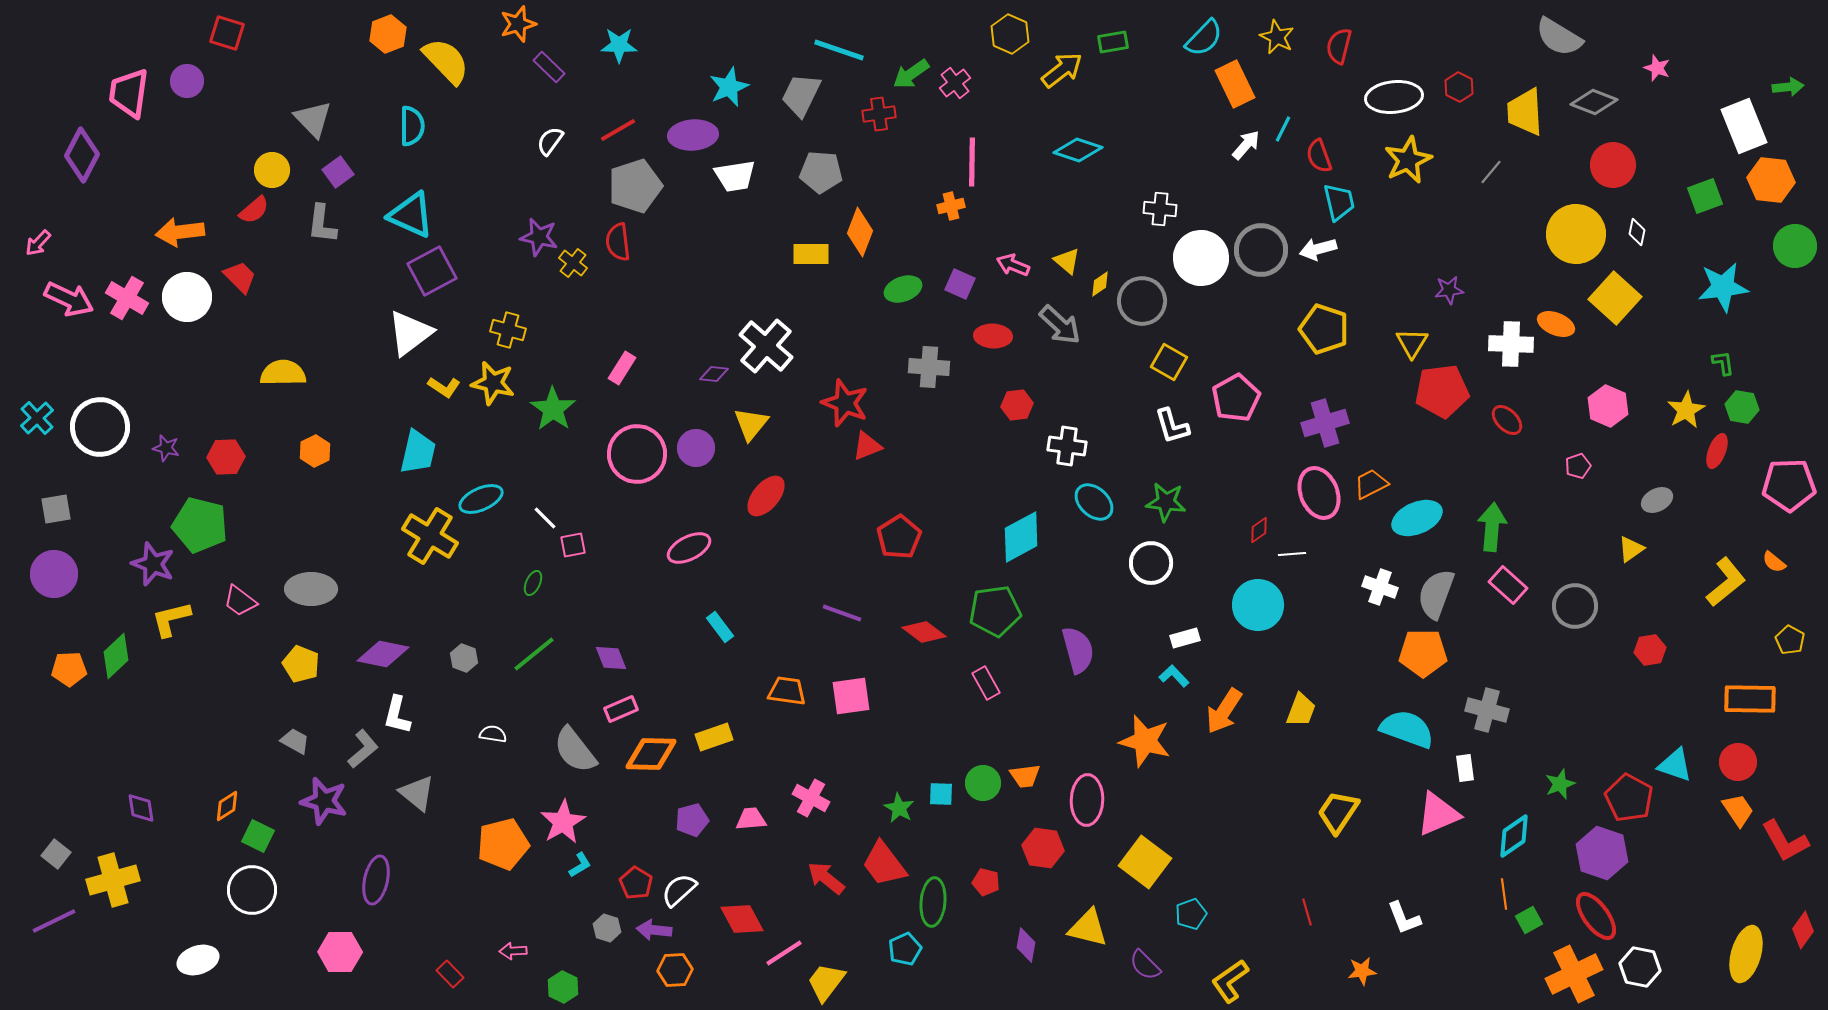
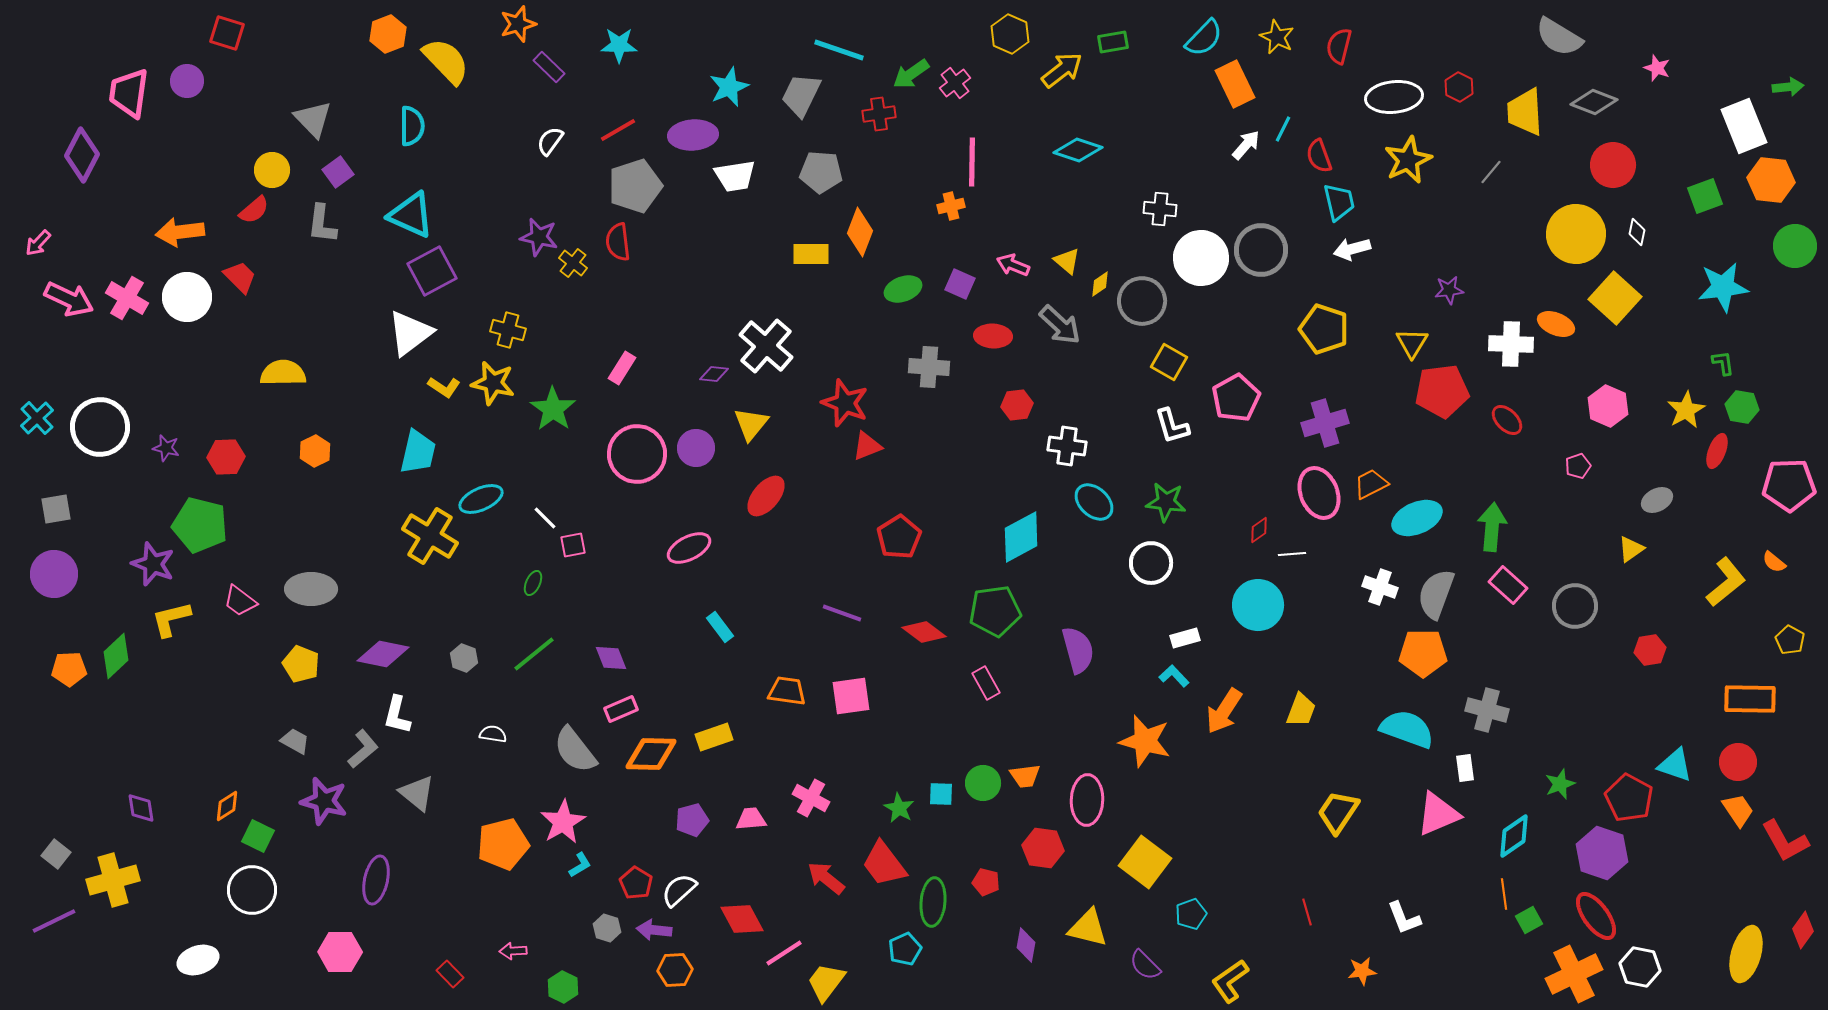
white arrow at (1318, 249): moved 34 px right
